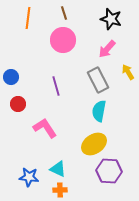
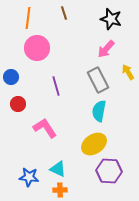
pink circle: moved 26 px left, 8 px down
pink arrow: moved 1 px left
